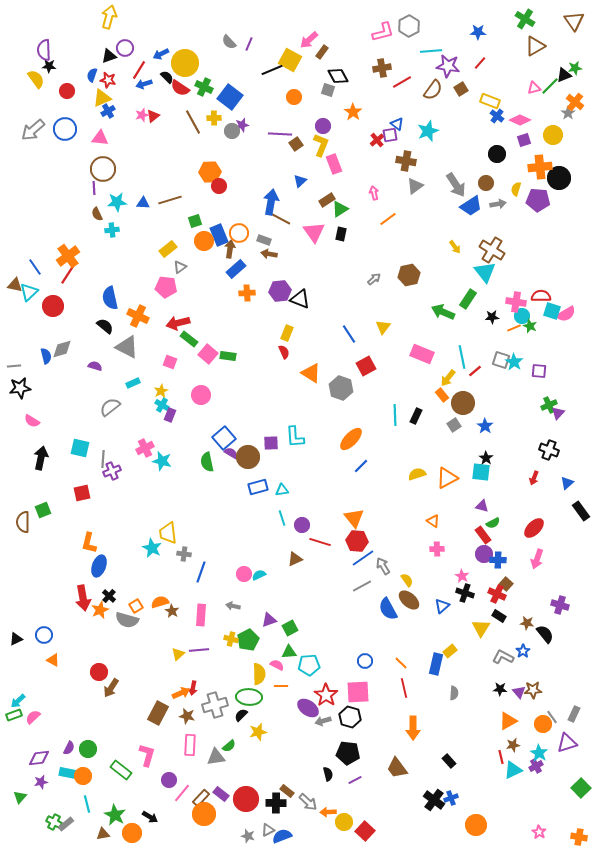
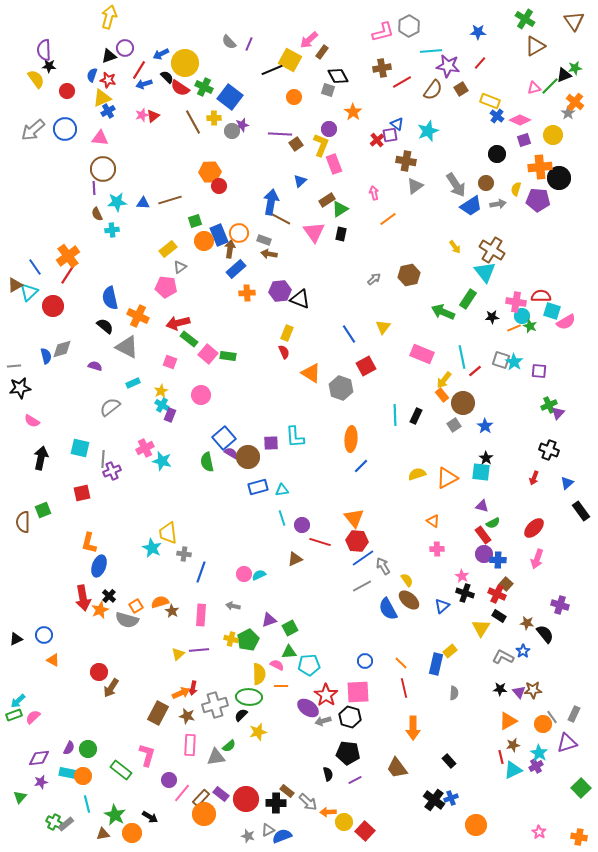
purple circle at (323, 126): moved 6 px right, 3 px down
brown triangle at (15, 285): rotated 42 degrees counterclockwise
pink semicircle at (566, 314): moved 8 px down
yellow arrow at (448, 378): moved 4 px left, 2 px down
orange ellipse at (351, 439): rotated 40 degrees counterclockwise
